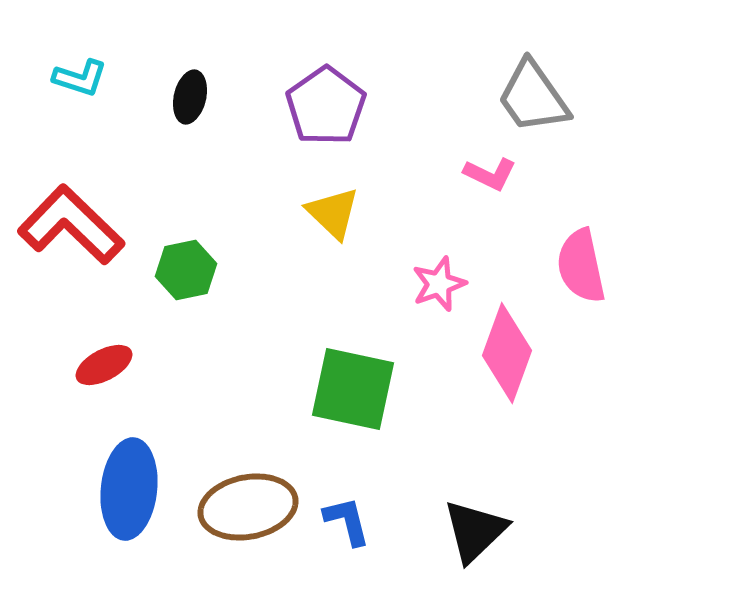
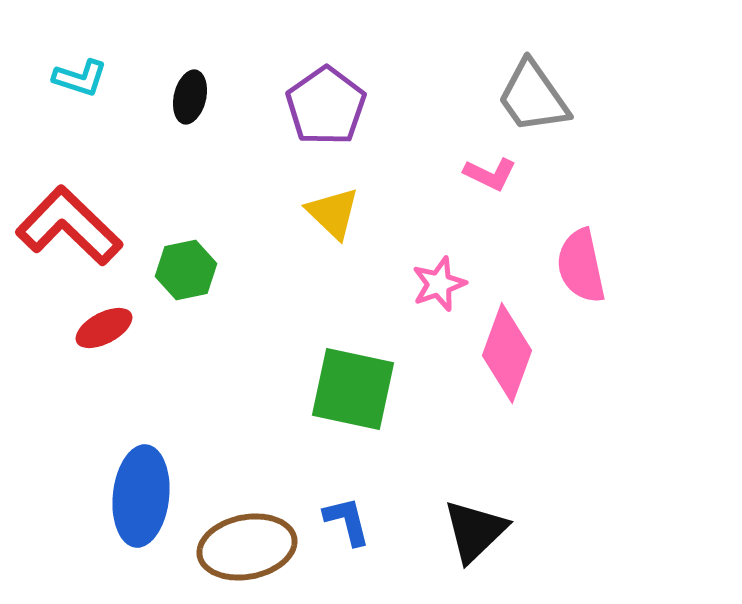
red L-shape: moved 2 px left, 1 px down
red ellipse: moved 37 px up
blue ellipse: moved 12 px right, 7 px down
brown ellipse: moved 1 px left, 40 px down
